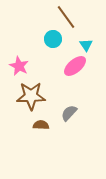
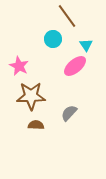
brown line: moved 1 px right, 1 px up
brown semicircle: moved 5 px left
